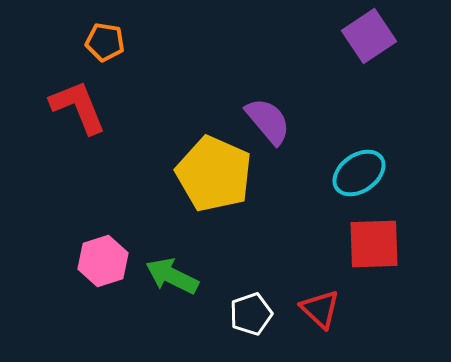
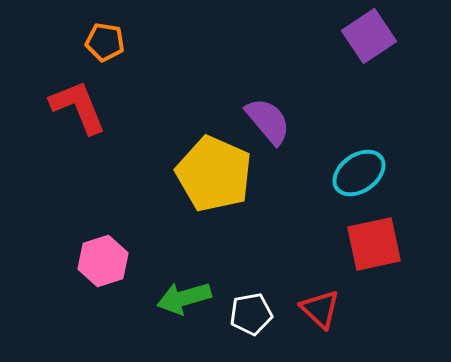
red square: rotated 10 degrees counterclockwise
green arrow: moved 12 px right, 22 px down; rotated 42 degrees counterclockwise
white pentagon: rotated 9 degrees clockwise
